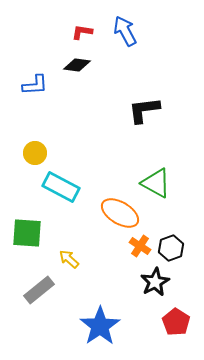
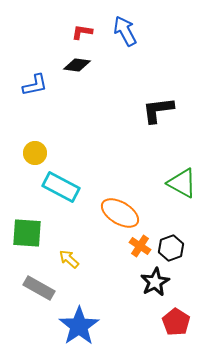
blue L-shape: rotated 8 degrees counterclockwise
black L-shape: moved 14 px right
green triangle: moved 26 px right
gray rectangle: moved 2 px up; rotated 68 degrees clockwise
blue star: moved 21 px left
